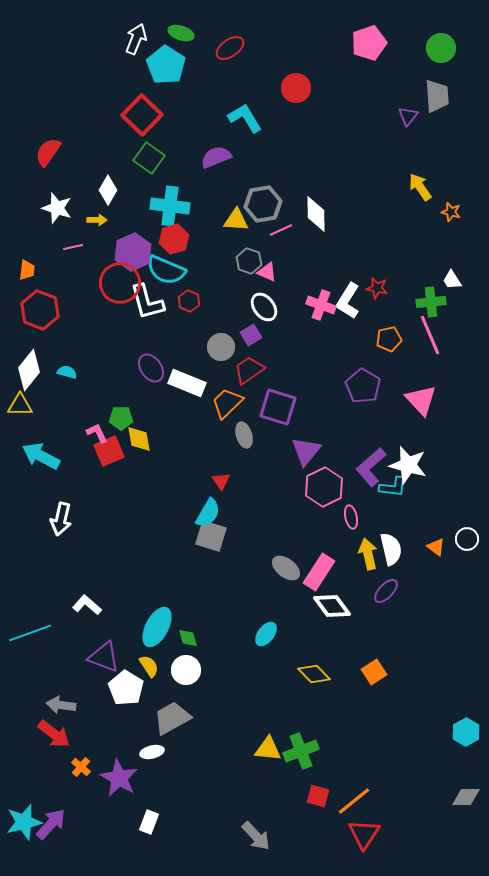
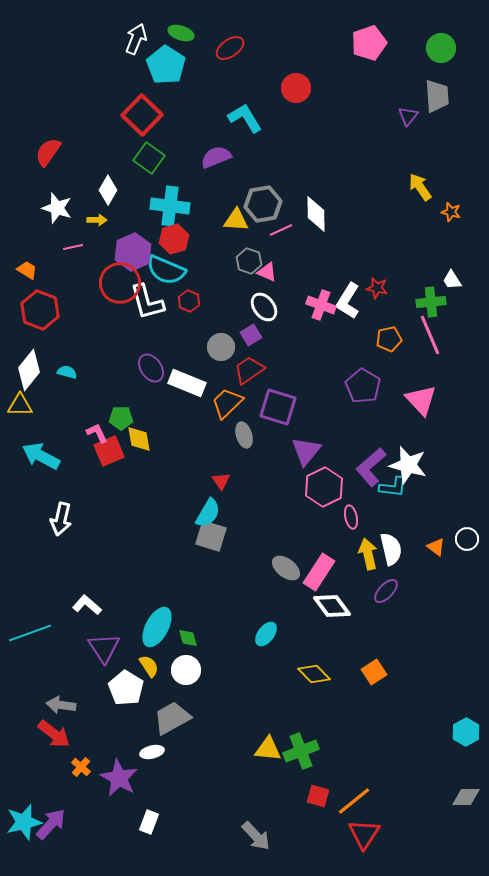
orange trapezoid at (27, 270): rotated 65 degrees counterclockwise
purple triangle at (104, 657): moved 9 px up; rotated 36 degrees clockwise
